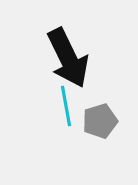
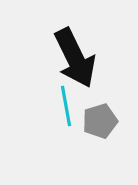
black arrow: moved 7 px right
